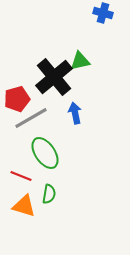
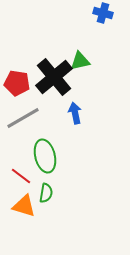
red pentagon: moved 16 px up; rotated 25 degrees clockwise
gray line: moved 8 px left
green ellipse: moved 3 px down; rotated 20 degrees clockwise
red line: rotated 15 degrees clockwise
green semicircle: moved 3 px left, 1 px up
